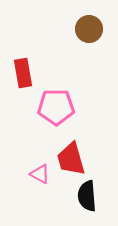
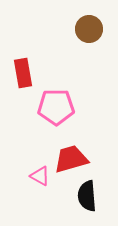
red trapezoid: rotated 90 degrees clockwise
pink triangle: moved 2 px down
